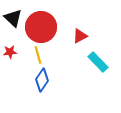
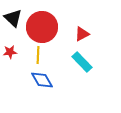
red circle: moved 1 px right
red triangle: moved 2 px right, 2 px up
yellow line: rotated 18 degrees clockwise
cyan rectangle: moved 16 px left
blue diamond: rotated 65 degrees counterclockwise
